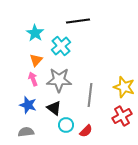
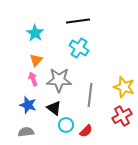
cyan cross: moved 18 px right, 2 px down; rotated 18 degrees counterclockwise
